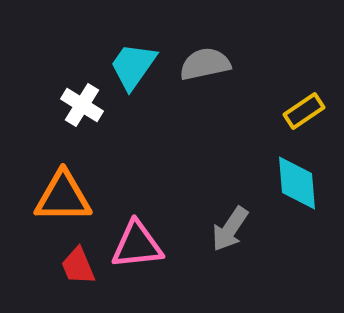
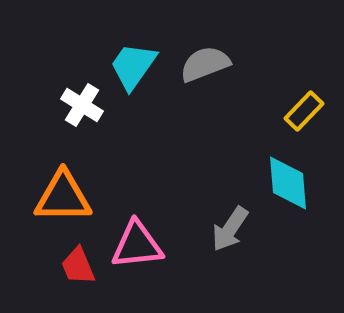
gray semicircle: rotated 9 degrees counterclockwise
yellow rectangle: rotated 12 degrees counterclockwise
cyan diamond: moved 9 px left
